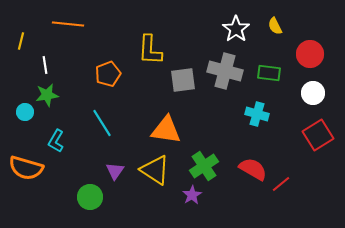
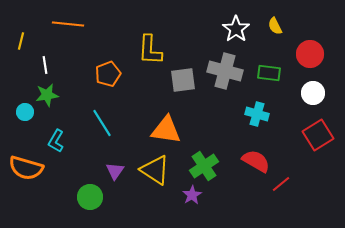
red semicircle: moved 3 px right, 8 px up
